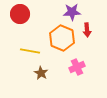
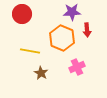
red circle: moved 2 px right
